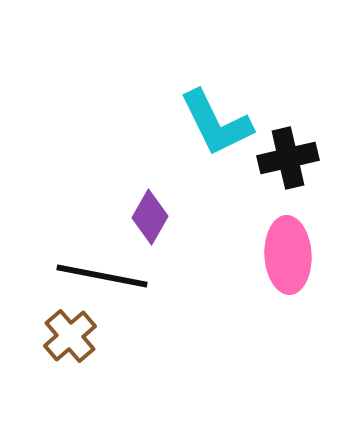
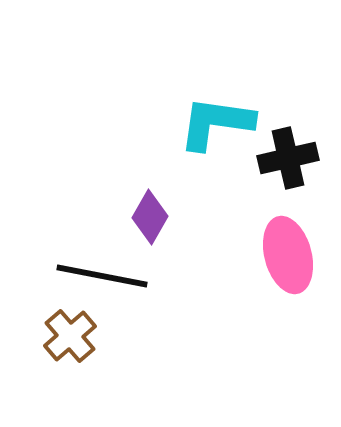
cyan L-shape: rotated 124 degrees clockwise
pink ellipse: rotated 12 degrees counterclockwise
